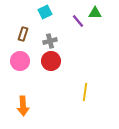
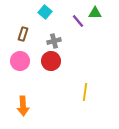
cyan square: rotated 24 degrees counterclockwise
gray cross: moved 4 px right
